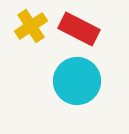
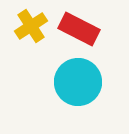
cyan circle: moved 1 px right, 1 px down
